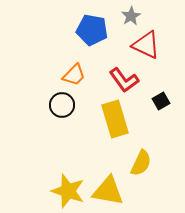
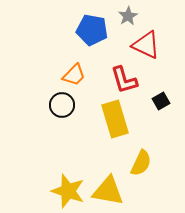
gray star: moved 3 px left
red L-shape: rotated 20 degrees clockwise
